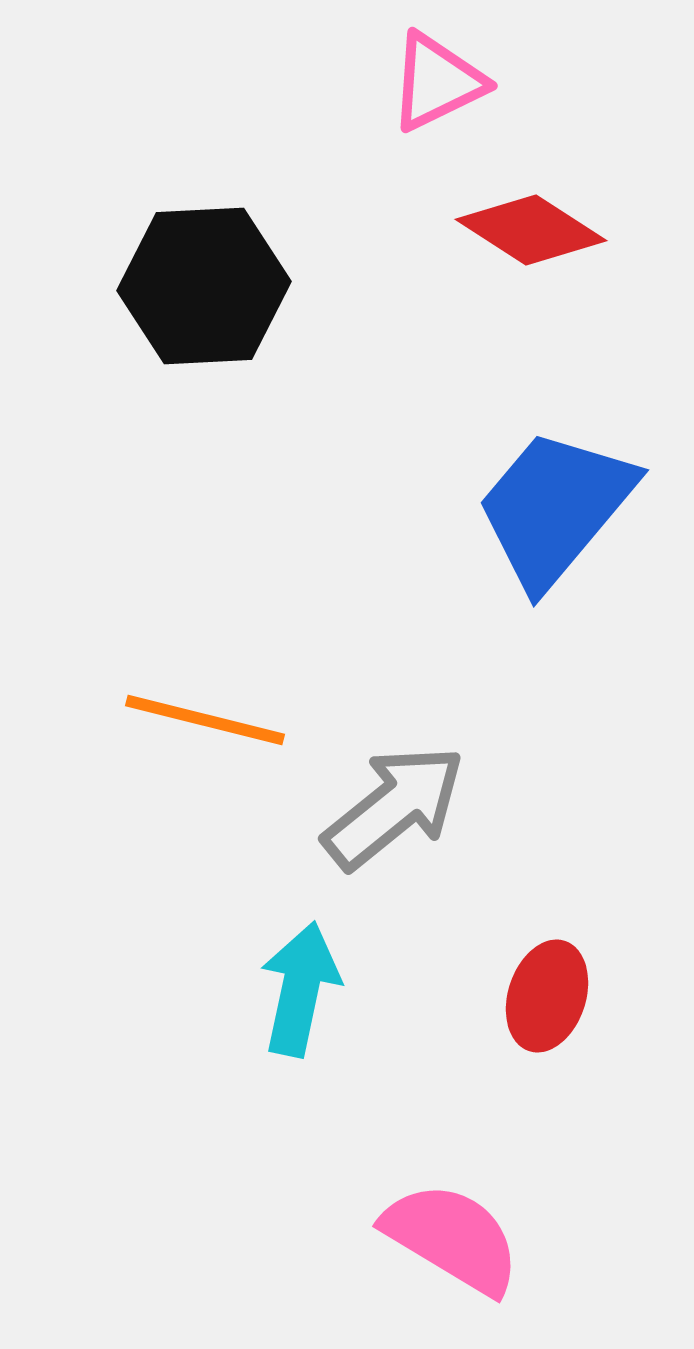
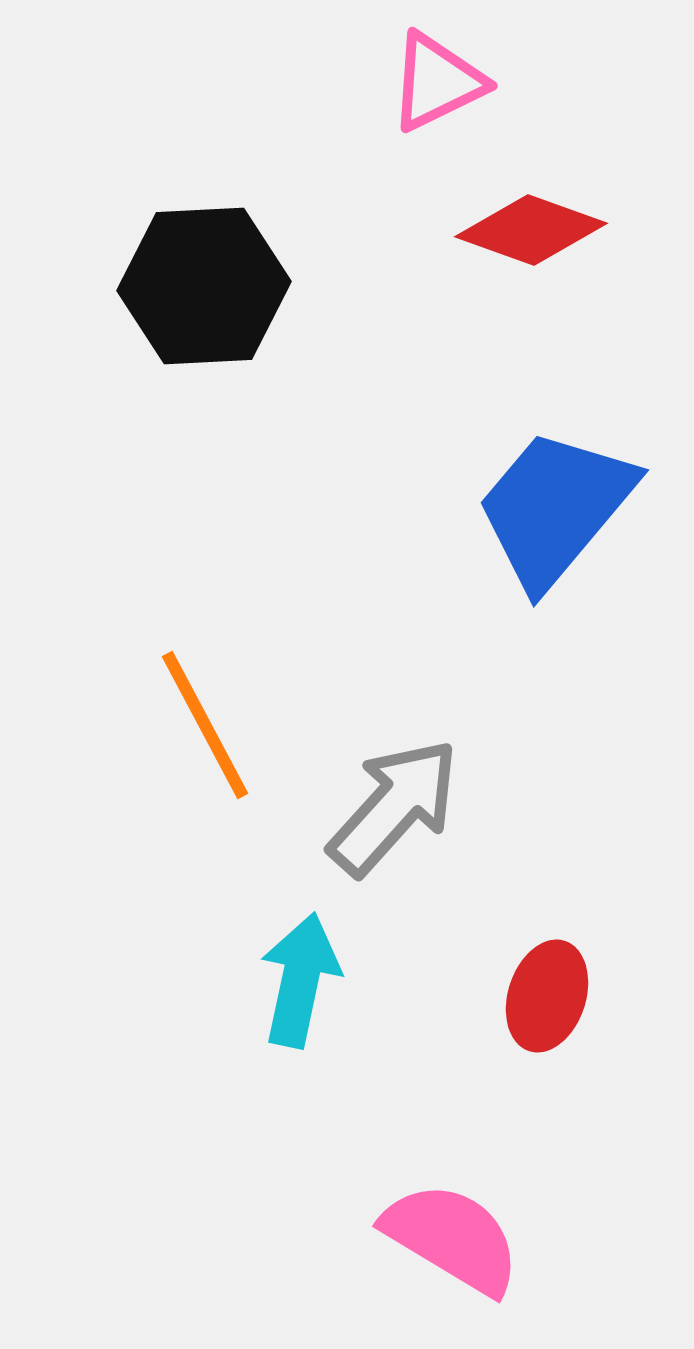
red diamond: rotated 13 degrees counterclockwise
orange line: moved 5 px down; rotated 48 degrees clockwise
gray arrow: rotated 9 degrees counterclockwise
cyan arrow: moved 9 px up
